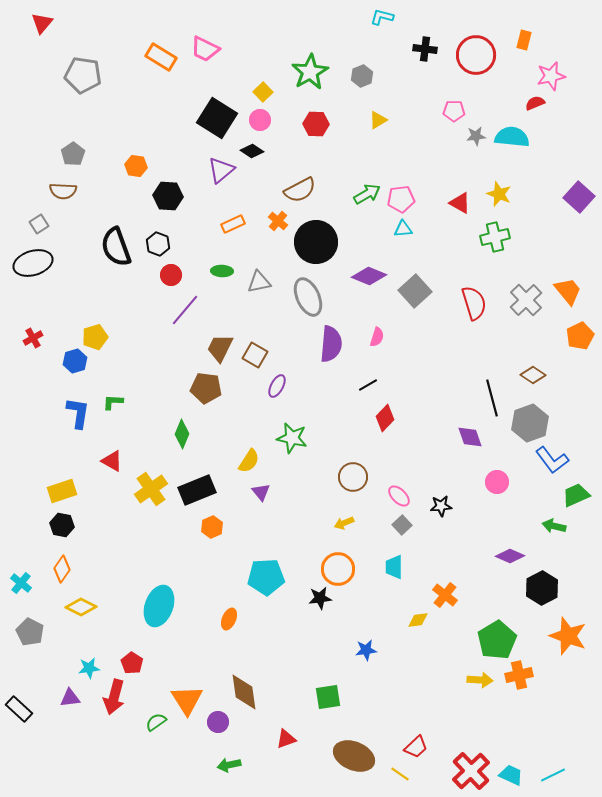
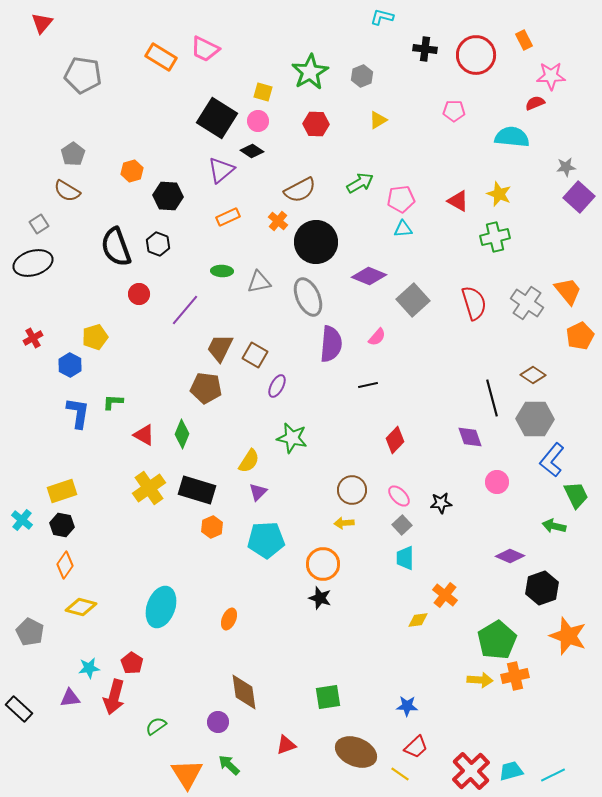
orange rectangle at (524, 40): rotated 42 degrees counterclockwise
pink star at (551, 76): rotated 12 degrees clockwise
yellow square at (263, 92): rotated 30 degrees counterclockwise
pink circle at (260, 120): moved 2 px left, 1 px down
gray star at (476, 136): moved 90 px right, 31 px down
orange hexagon at (136, 166): moved 4 px left, 5 px down; rotated 25 degrees counterclockwise
brown semicircle at (63, 191): moved 4 px right; rotated 28 degrees clockwise
green arrow at (367, 194): moved 7 px left, 11 px up
red triangle at (460, 203): moved 2 px left, 2 px up
orange rectangle at (233, 224): moved 5 px left, 7 px up
red circle at (171, 275): moved 32 px left, 19 px down
gray square at (415, 291): moved 2 px left, 9 px down
gray cross at (526, 300): moved 1 px right, 3 px down; rotated 12 degrees counterclockwise
pink semicircle at (377, 337): rotated 24 degrees clockwise
blue hexagon at (75, 361): moved 5 px left, 4 px down; rotated 15 degrees counterclockwise
black line at (368, 385): rotated 18 degrees clockwise
red diamond at (385, 418): moved 10 px right, 22 px down
gray hexagon at (530, 423): moved 5 px right, 4 px up; rotated 21 degrees clockwise
blue L-shape at (552, 460): rotated 76 degrees clockwise
red triangle at (112, 461): moved 32 px right, 26 px up
brown circle at (353, 477): moved 1 px left, 13 px down
yellow cross at (151, 489): moved 2 px left, 1 px up
black rectangle at (197, 490): rotated 39 degrees clockwise
purple triangle at (261, 492): moved 3 px left; rotated 24 degrees clockwise
green trapezoid at (576, 495): rotated 88 degrees clockwise
black star at (441, 506): moved 3 px up
yellow arrow at (344, 523): rotated 18 degrees clockwise
cyan trapezoid at (394, 567): moved 11 px right, 9 px up
orange diamond at (62, 569): moved 3 px right, 4 px up
orange circle at (338, 569): moved 15 px left, 5 px up
cyan pentagon at (266, 577): moved 37 px up
cyan cross at (21, 583): moved 1 px right, 63 px up
black hexagon at (542, 588): rotated 8 degrees clockwise
black star at (320, 598): rotated 25 degrees clockwise
cyan ellipse at (159, 606): moved 2 px right, 1 px down
yellow diamond at (81, 607): rotated 12 degrees counterclockwise
blue star at (366, 650): moved 41 px right, 56 px down; rotated 10 degrees clockwise
orange cross at (519, 675): moved 4 px left, 1 px down
orange triangle at (187, 700): moved 74 px down
green semicircle at (156, 722): moved 4 px down
red triangle at (286, 739): moved 6 px down
brown ellipse at (354, 756): moved 2 px right, 4 px up
green arrow at (229, 765): rotated 55 degrees clockwise
cyan trapezoid at (511, 775): moved 4 px up; rotated 40 degrees counterclockwise
